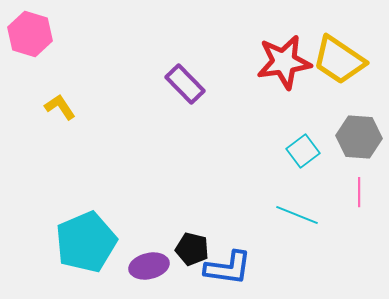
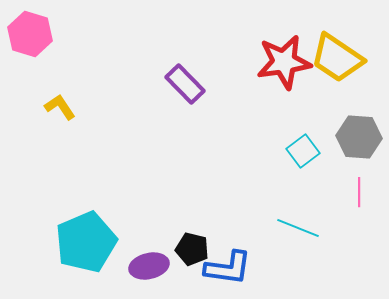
yellow trapezoid: moved 2 px left, 2 px up
cyan line: moved 1 px right, 13 px down
